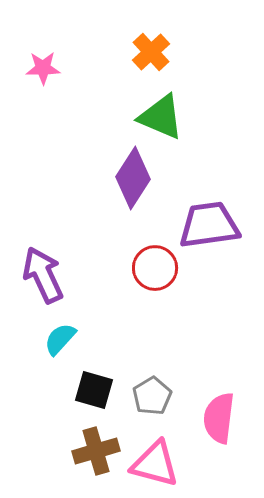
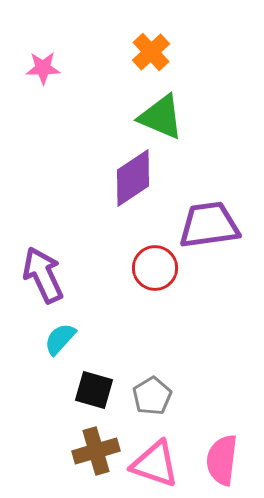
purple diamond: rotated 24 degrees clockwise
pink semicircle: moved 3 px right, 42 px down
pink triangle: rotated 4 degrees clockwise
